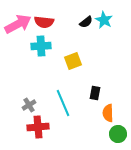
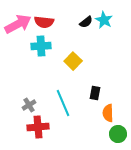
yellow square: rotated 24 degrees counterclockwise
